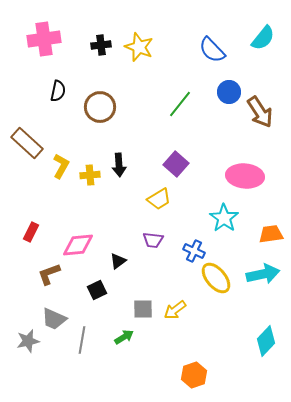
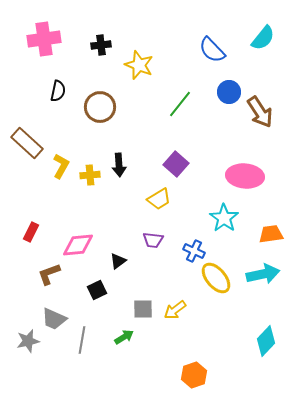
yellow star: moved 18 px down
